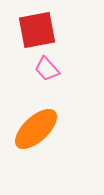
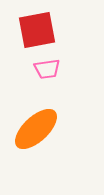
pink trapezoid: rotated 56 degrees counterclockwise
